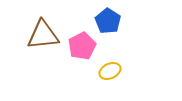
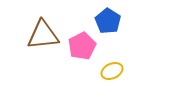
yellow ellipse: moved 2 px right
